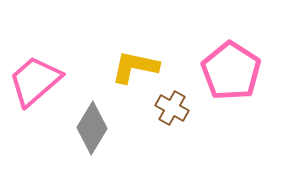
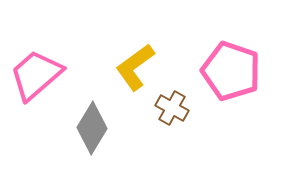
yellow L-shape: rotated 48 degrees counterclockwise
pink pentagon: rotated 14 degrees counterclockwise
pink trapezoid: moved 1 px right, 6 px up
